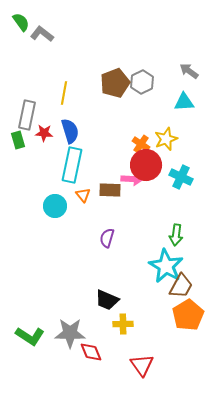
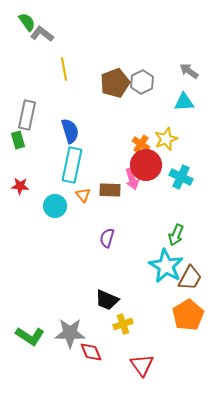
green semicircle: moved 6 px right
yellow line: moved 24 px up; rotated 20 degrees counterclockwise
red star: moved 24 px left, 53 px down
pink arrow: rotated 70 degrees clockwise
green arrow: rotated 15 degrees clockwise
brown trapezoid: moved 9 px right, 8 px up
yellow cross: rotated 18 degrees counterclockwise
